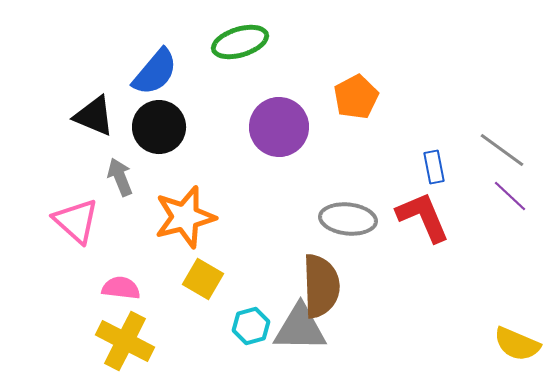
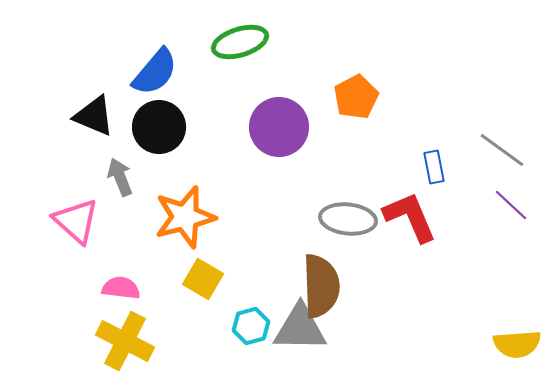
purple line: moved 1 px right, 9 px down
red L-shape: moved 13 px left
yellow semicircle: rotated 27 degrees counterclockwise
